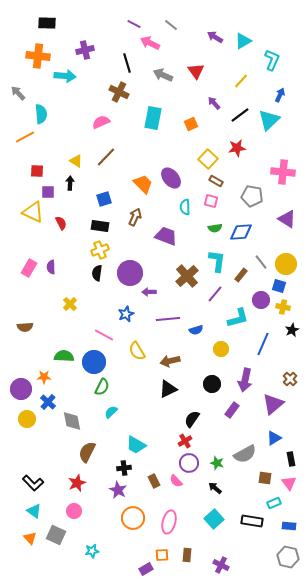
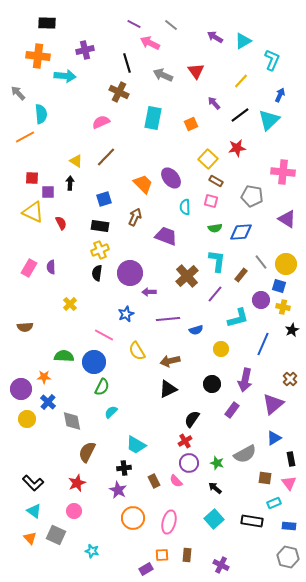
red square at (37, 171): moved 5 px left, 7 px down
cyan star at (92, 551): rotated 24 degrees clockwise
